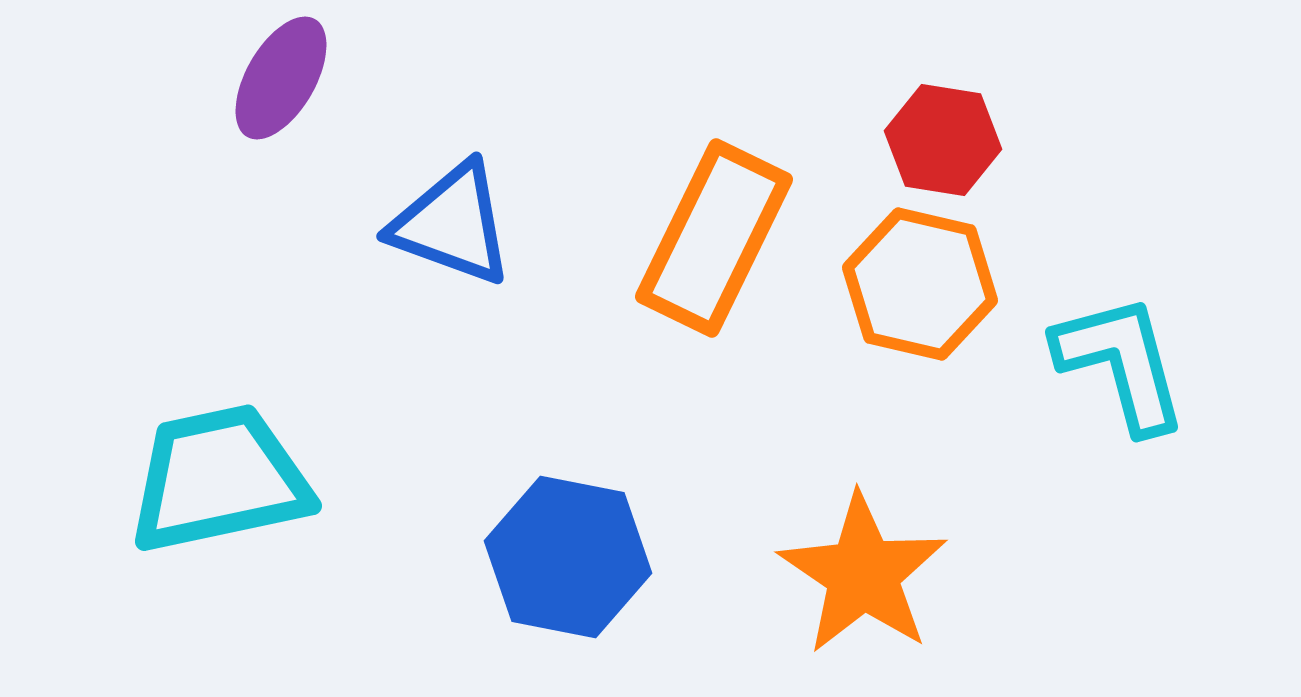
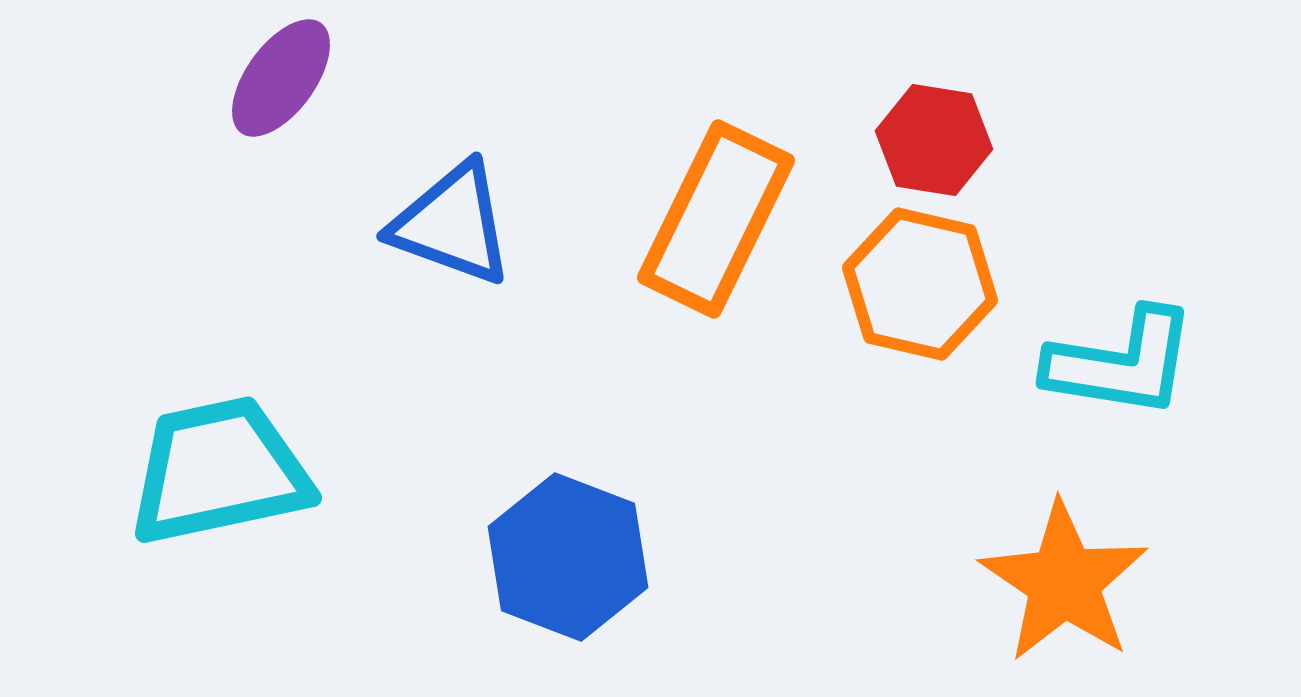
purple ellipse: rotated 6 degrees clockwise
red hexagon: moved 9 px left
orange rectangle: moved 2 px right, 19 px up
cyan L-shape: rotated 114 degrees clockwise
cyan trapezoid: moved 8 px up
blue hexagon: rotated 10 degrees clockwise
orange star: moved 201 px right, 8 px down
